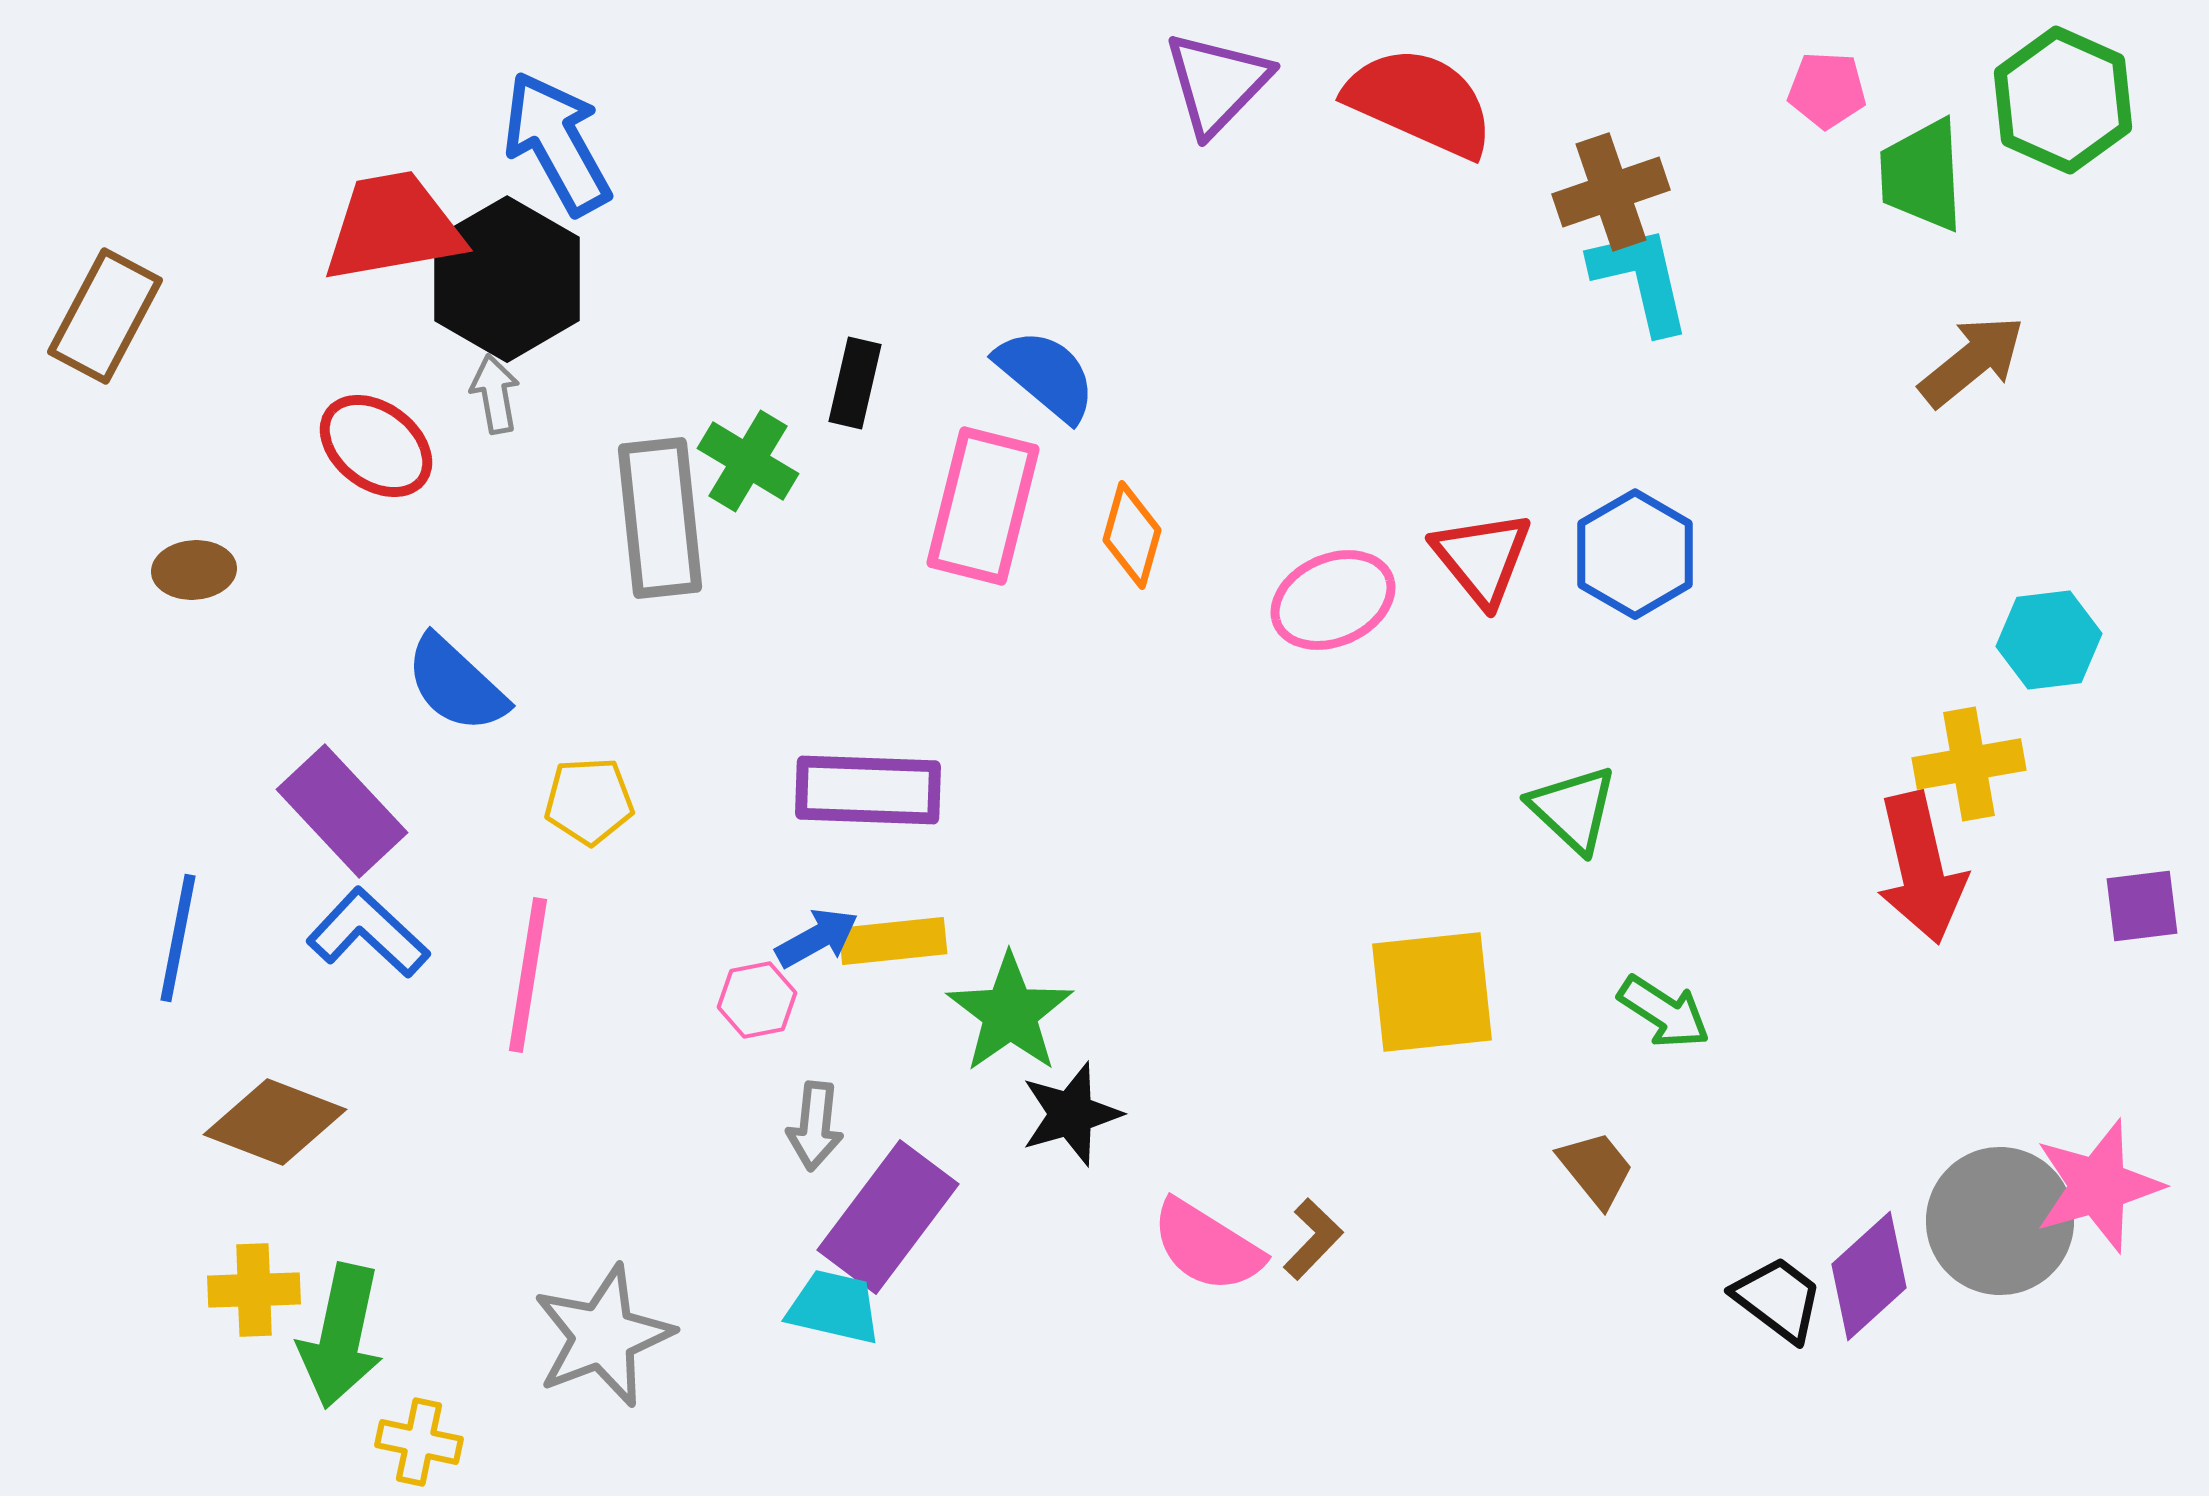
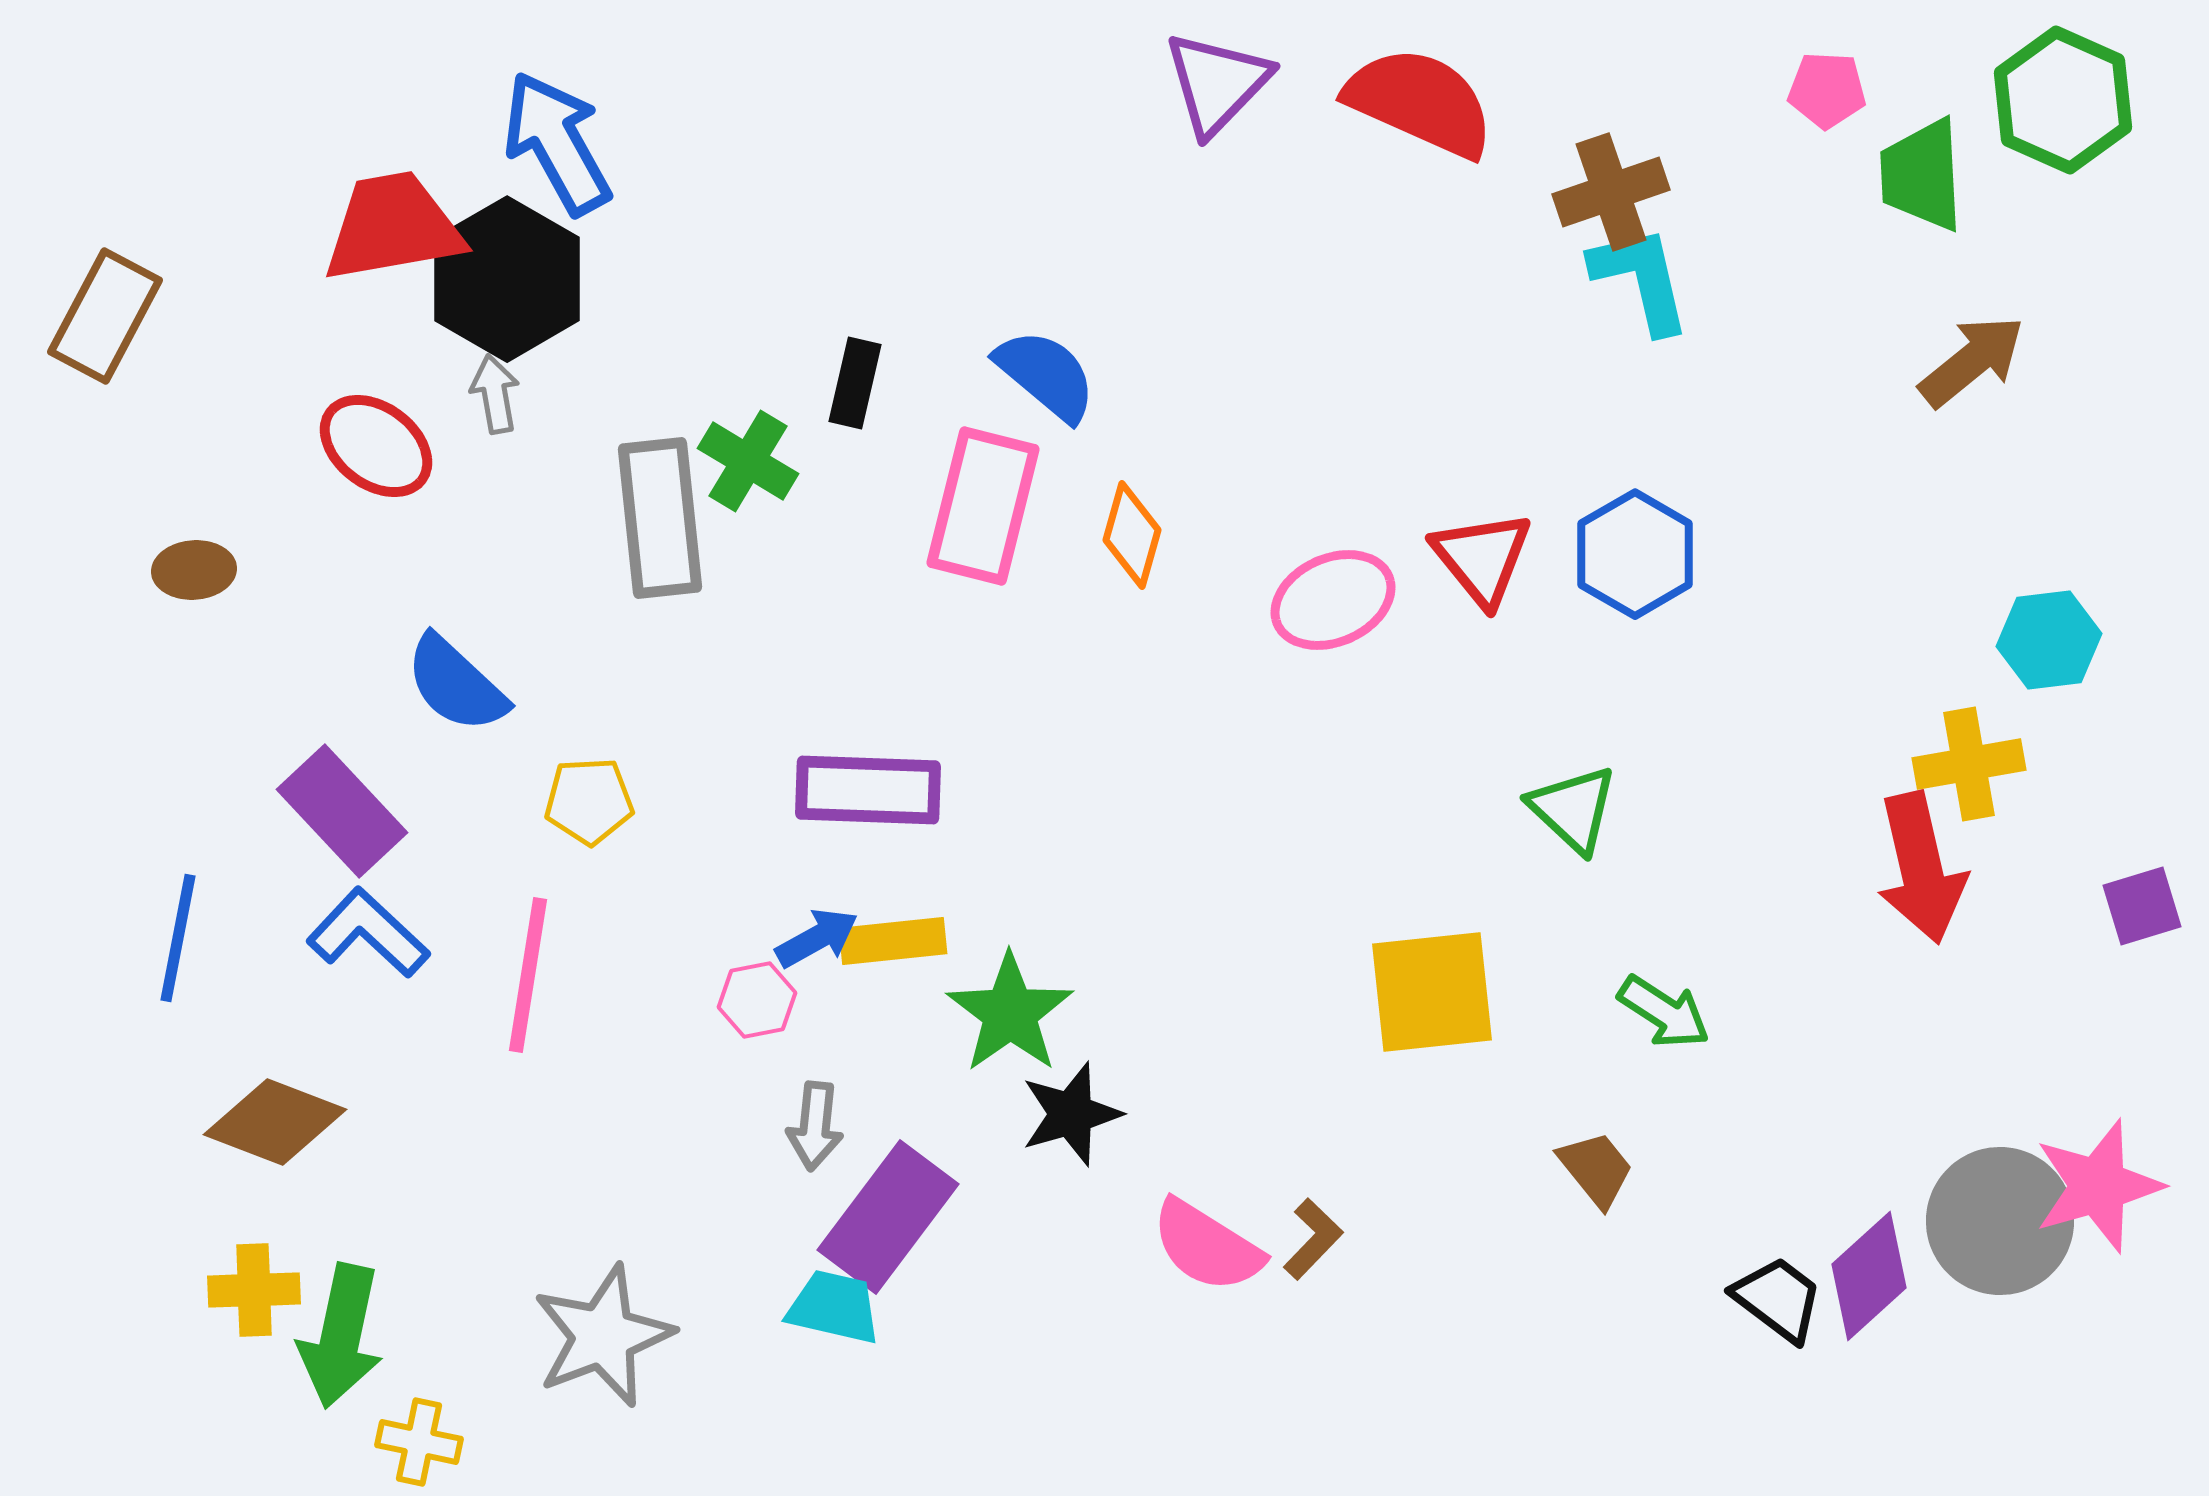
purple square at (2142, 906): rotated 10 degrees counterclockwise
